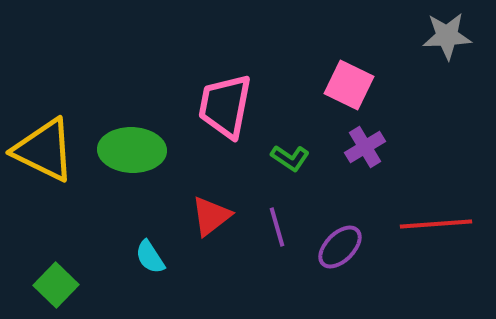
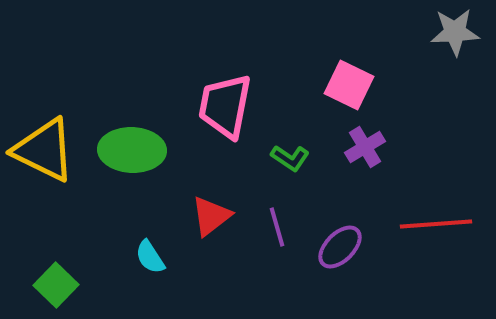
gray star: moved 8 px right, 4 px up
